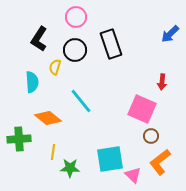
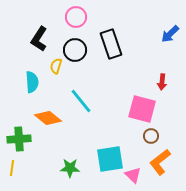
yellow semicircle: moved 1 px right, 1 px up
pink square: rotated 8 degrees counterclockwise
yellow line: moved 41 px left, 16 px down
